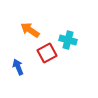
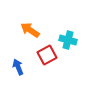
red square: moved 2 px down
